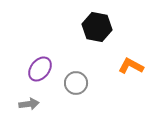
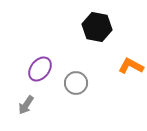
gray arrow: moved 3 px left, 1 px down; rotated 132 degrees clockwise
